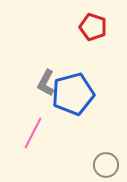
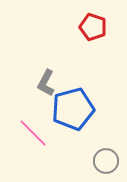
blue pentagon: moved 15 px down
pink line: rotated 72 degrees counterclockwise
gray circle: moved 4 px up
